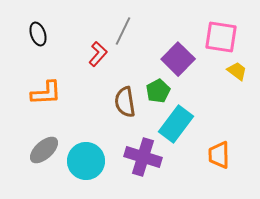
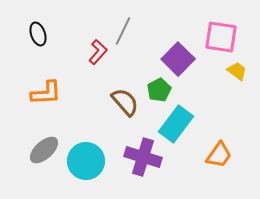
red L-shape: moved 2 px up
green pentagon: moved 1 px right, 1 px up
brown semicircle: rotated 148 degrees clockwise
orange trapezoid: rotated 144 degrees counterclockwise
